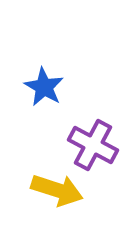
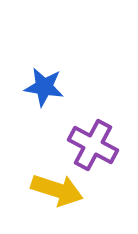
blue star: rotated 21 degrees counterclockwise
